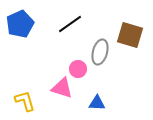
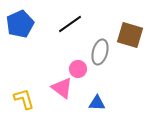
pink triangle: rotated 20 degrees clockwise
yellow L-shape: moved 1 px left, 2 px up
